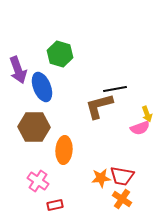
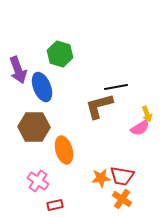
black line: moved 1 px right, 2 px up
pink semicircle: rotated 12 degrees counterclockwise
orange ellipse: rotated 20 degrees counterclockwise
